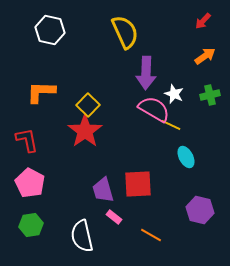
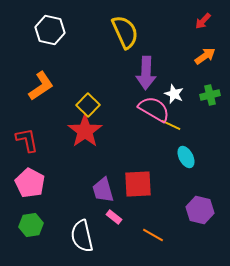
orange L-shape: moved 6 px up; rotated 144 degrees clockwise
orange line: moved 2 px right
